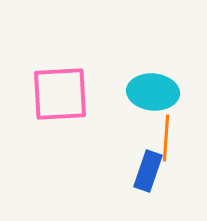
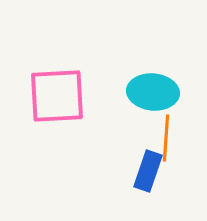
pink square: moved 3 px left, 2 px down
